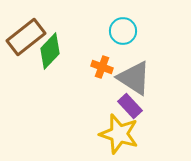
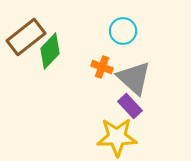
gray triangle: rotated 9 degrees clockwise
yellow star: moved 2 px left, 3 px down; rotated 18 degrees counterclockwise
